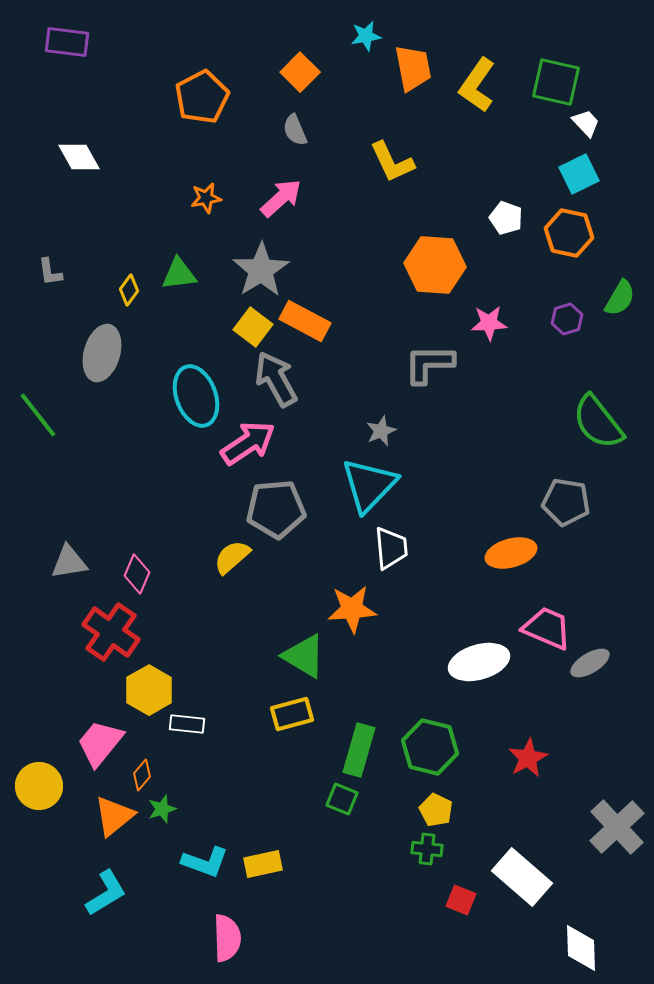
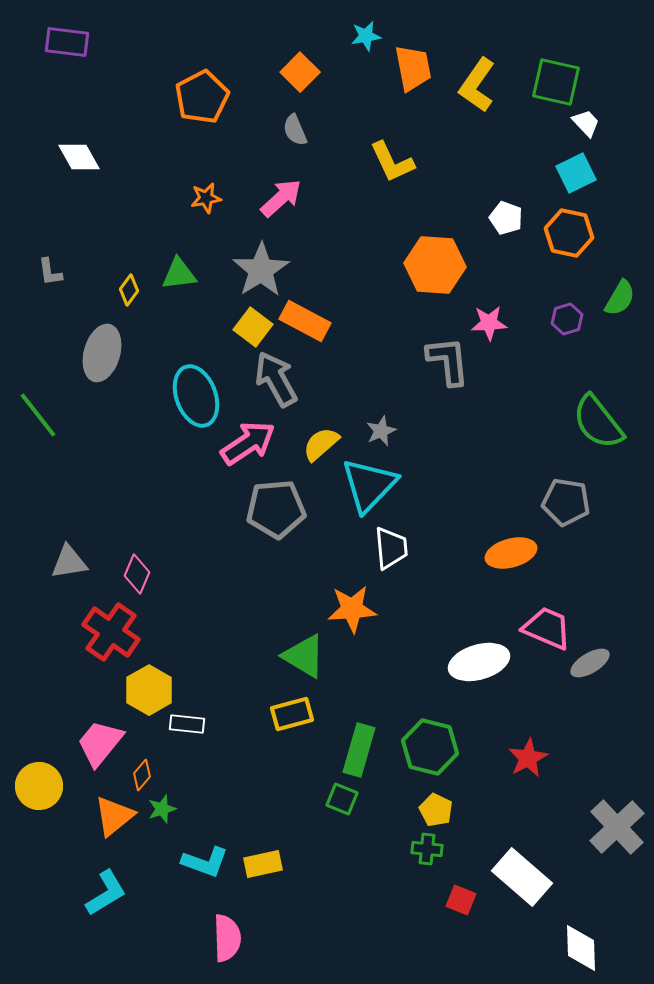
cyan square at (579, 174): moved 3 px left, 1 px up
gray L-shape at (429, 364): moved 19 px right, 3 px up; rotated 84 degrees clockwise
yellow semicircle at (232, 557): moved 89 px right, 113 px up
